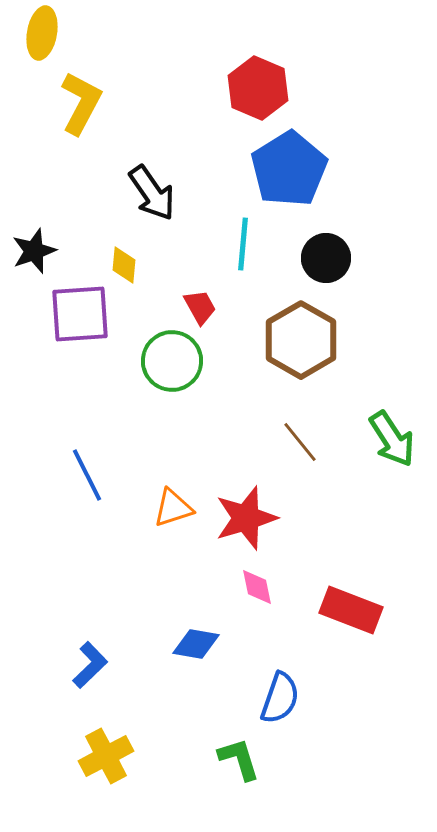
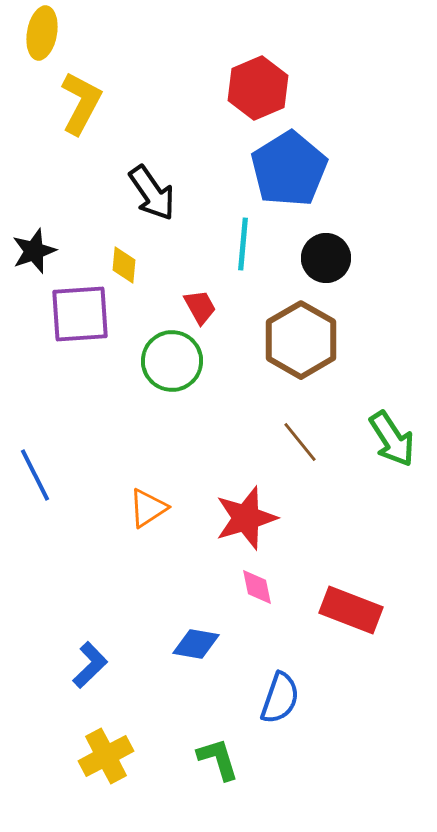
red hexagon: rotated 14 degrees clockwise
blue line: moved 52 px left
orange triangle: moved 25 px left; rotated 15 degrees counterclockwise
green L-shape: moved 21 px left
